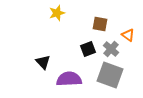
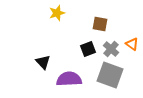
orange triangle: moved 4 px right, 9 px down
